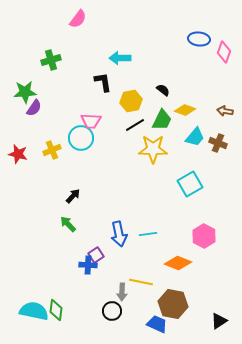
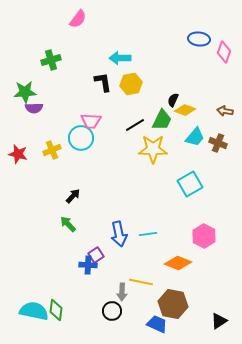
black semicircle: moved 10 px right, 10 px down; rotated 104 degrees counterclockwise
yellow hexagon: moved 17 px up
purple semicircle: rotated 54 degrees clockwise
